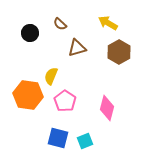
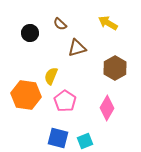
brown hexagon: moved 4 px left, 16 px down
orange hexagon: moved 2 px left
pink diamond: rotated 15 degrees clockwise
